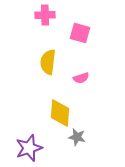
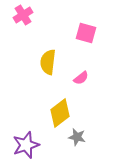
pink cross: moved 22 px left; rotated 30 degrees counterclockwise
pink square: moved 6 px right
pink semicircle: rotated 21 degrees counterclockwise
yellow diamond: rotated 48 degrees clockwise
purple star: moved 3 px left, 3 px up
